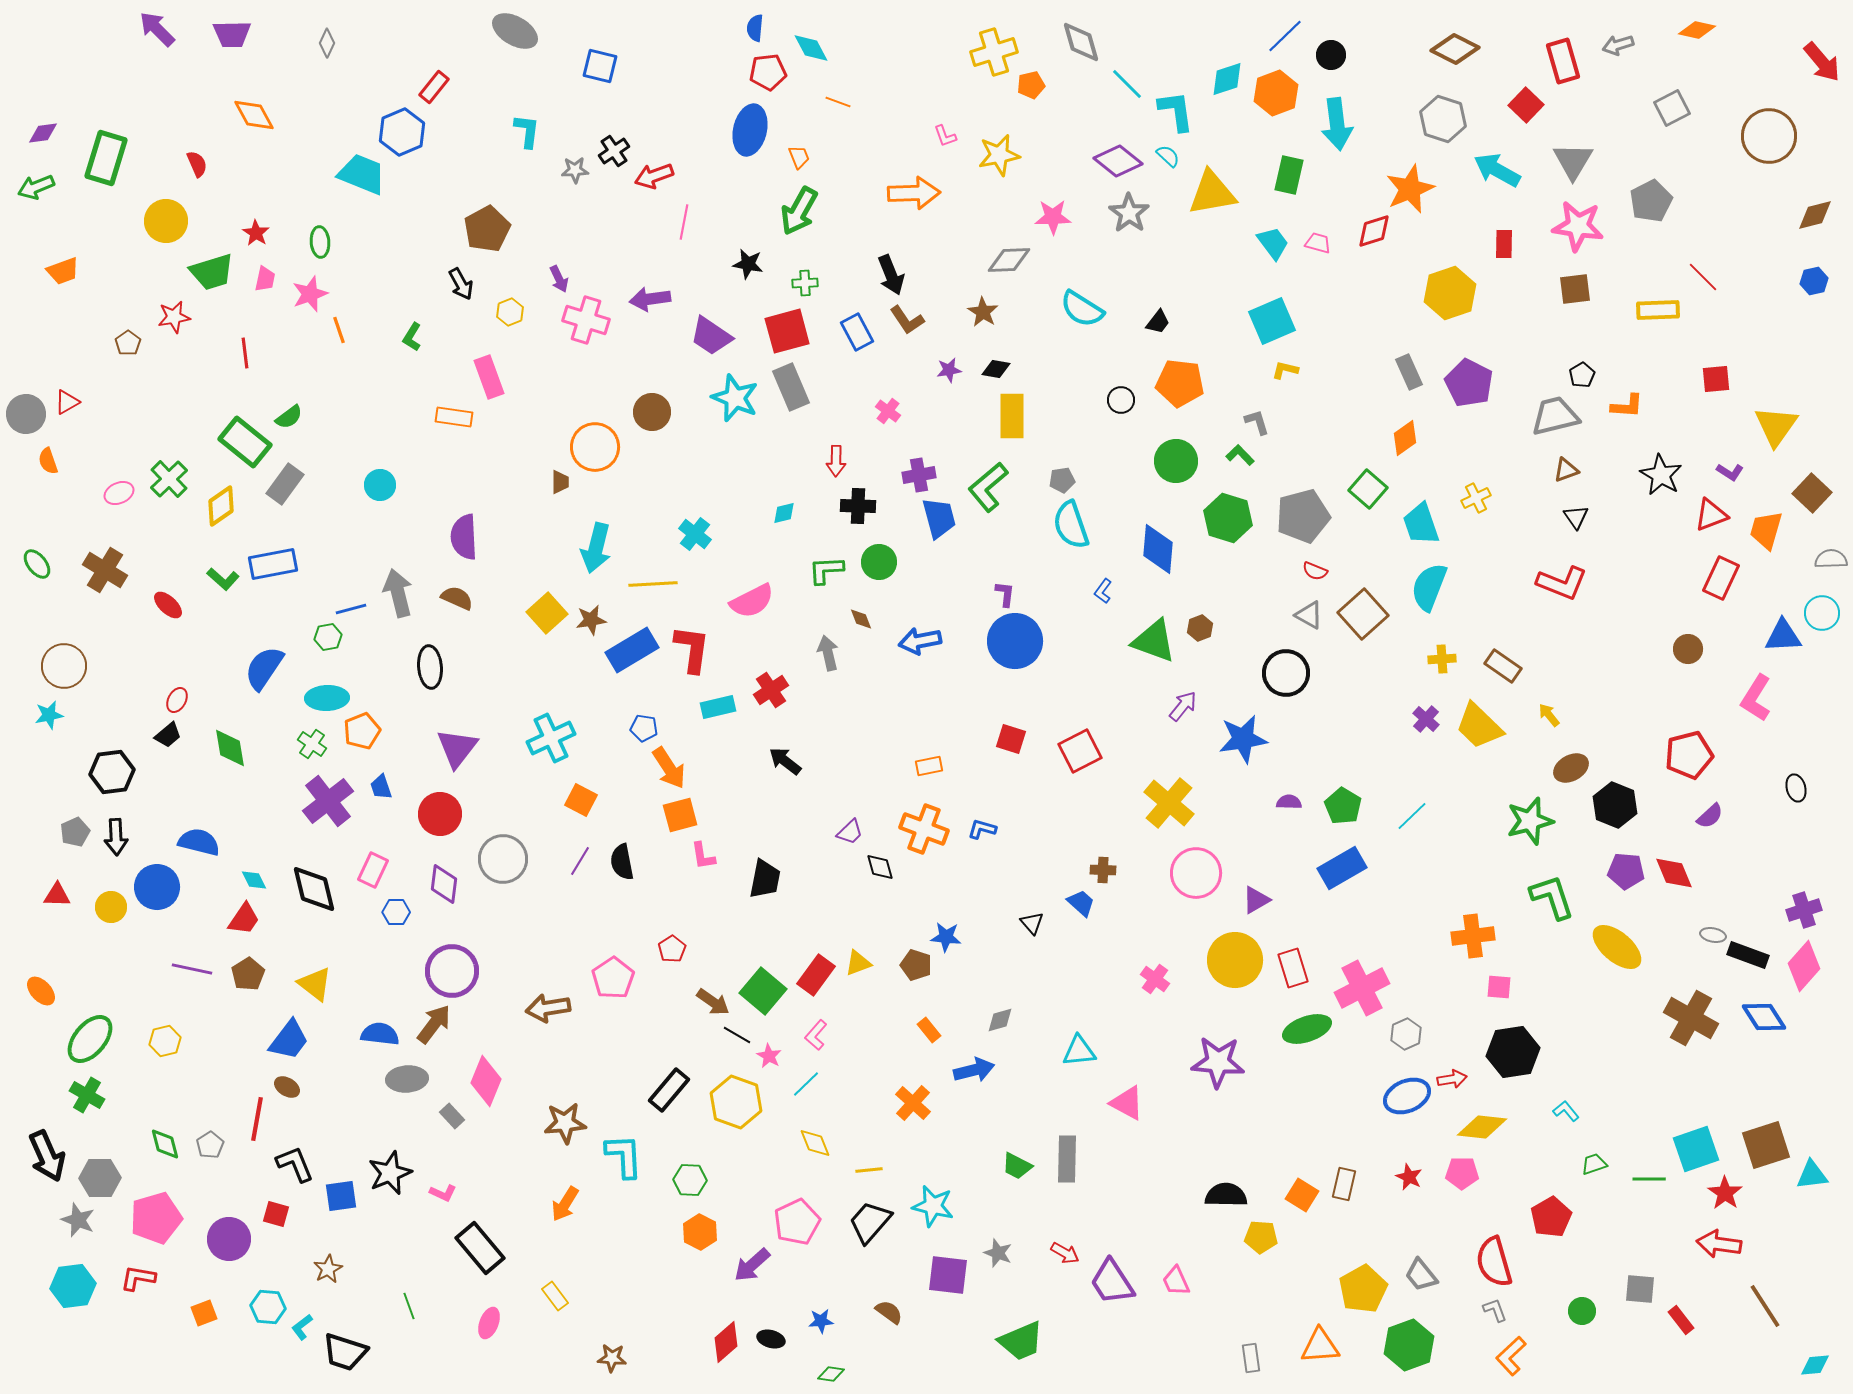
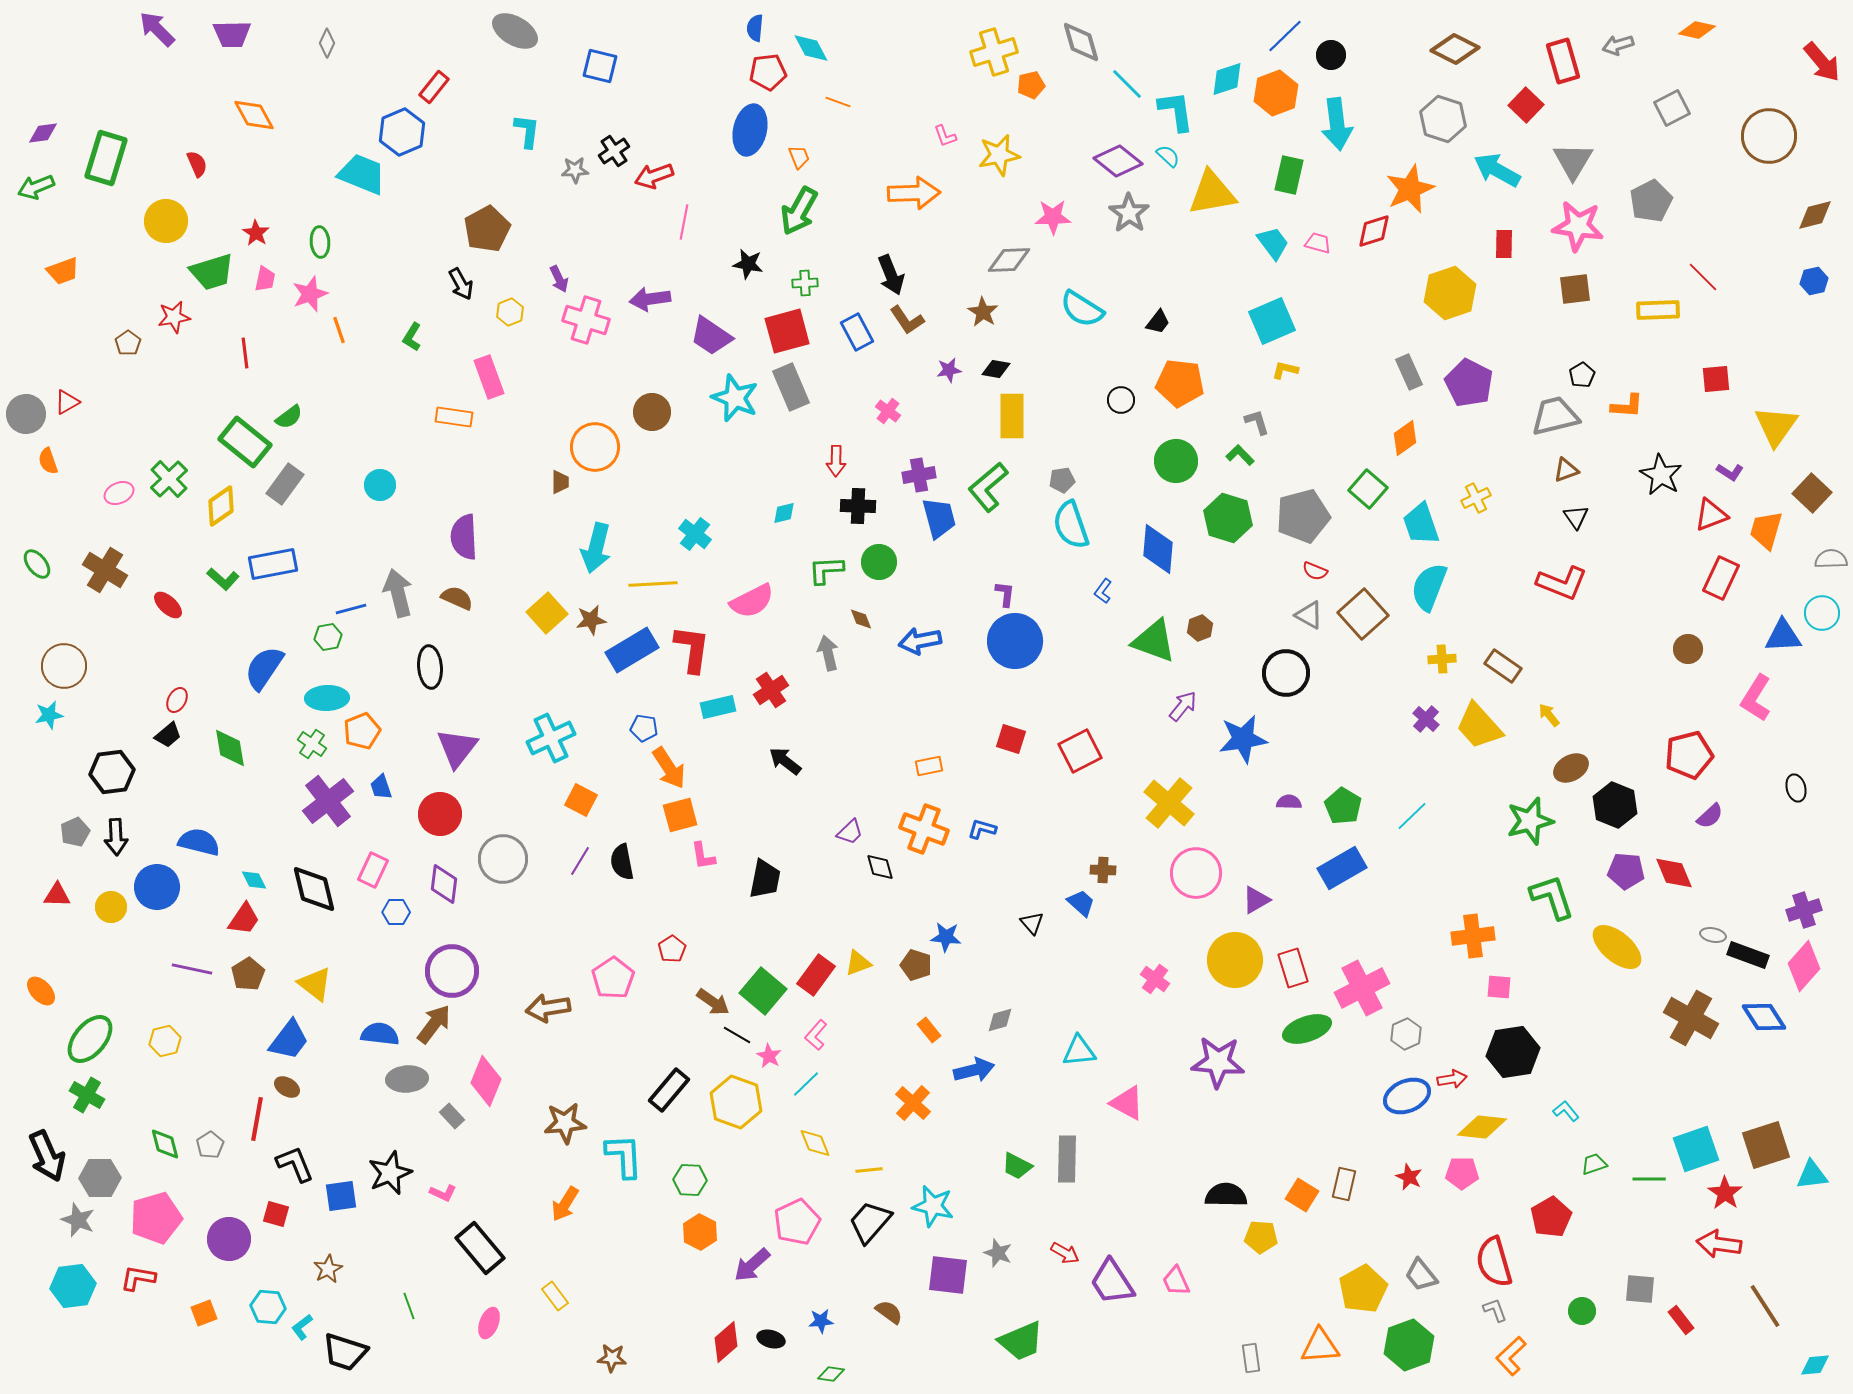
yellow trapezoid at (1479, 726): rotated 4 degrees clockwise
